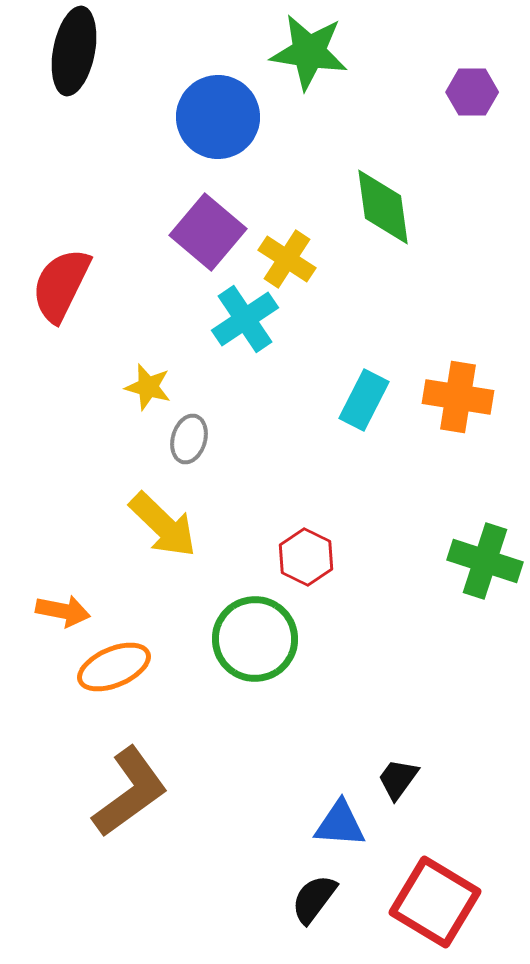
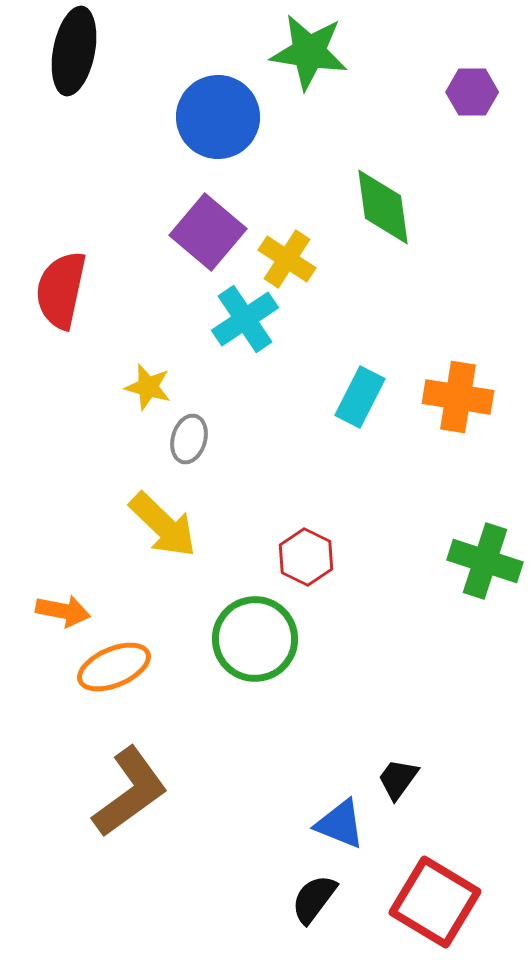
red semicircle: moved 5 px down; rotated 14 degrees counterclockwise
cyan rectangle: moved 4 px left, 3 px up
blue triangle: rotated 18 degrees clockwise
